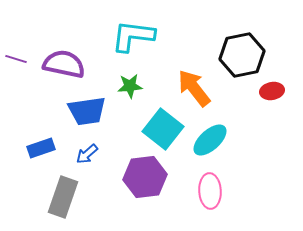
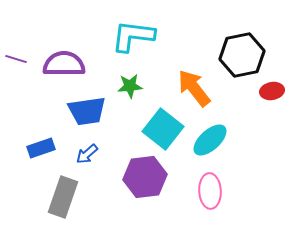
purple semicircle: rotated 12 degrees counterclockwise
